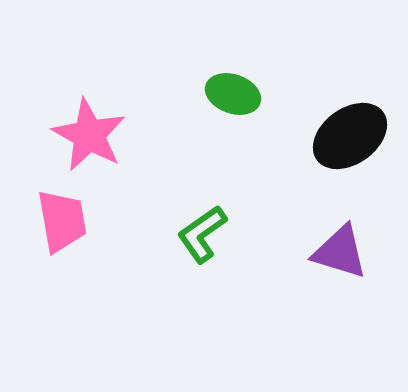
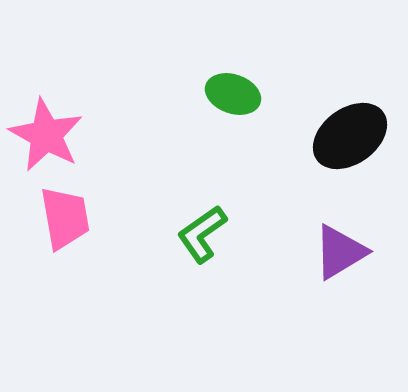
pink star: moved 43 px left
pink trapezoid: moved 3 px right, 3 px up
purple triangle: rotated 48 degrees counterclockwise
